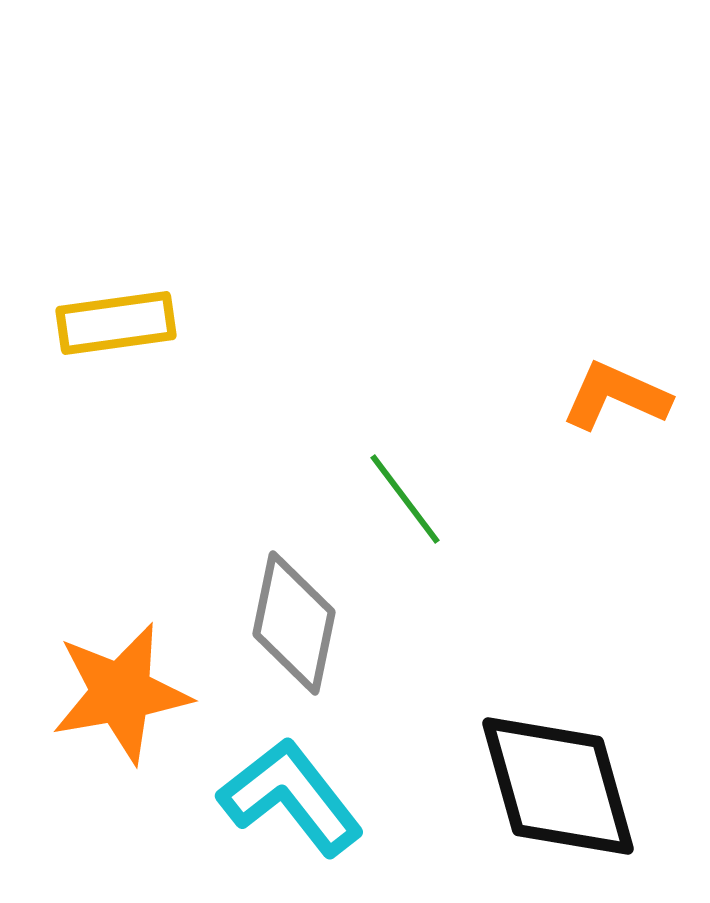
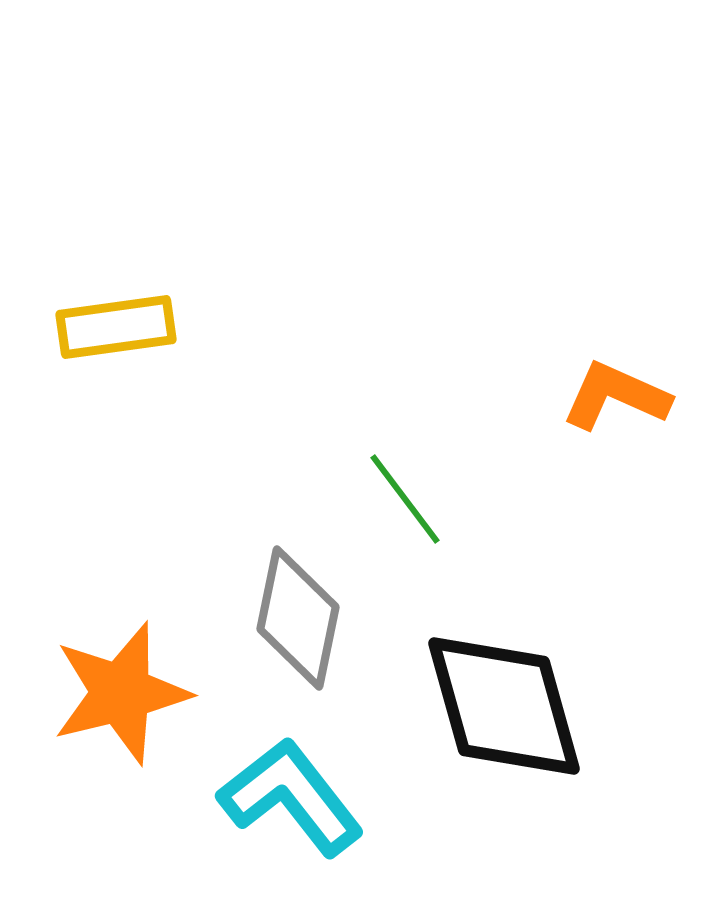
yellow rectangle: moved 4 px down
gray diamond: moved 4 px right, 5 px up
orange star: rotated 4 degrees counterclockwise
black diamond: moved 54 px left, 80 px up
